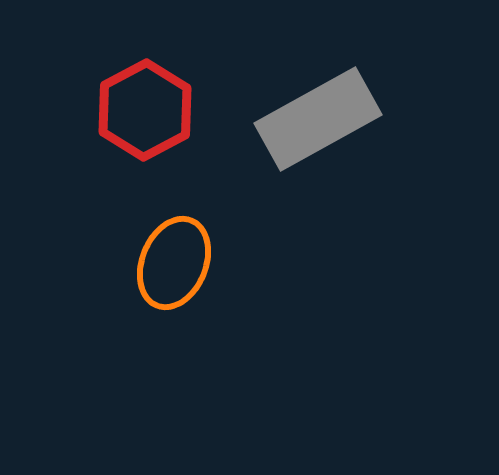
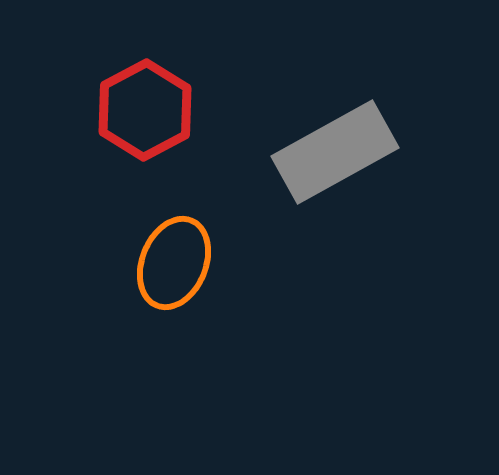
gray rectangle: moved 17 px right, 33 px down
